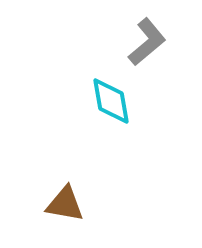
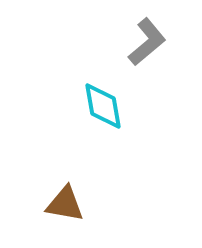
cyan diamond: moved 8 px left, 5 px down
